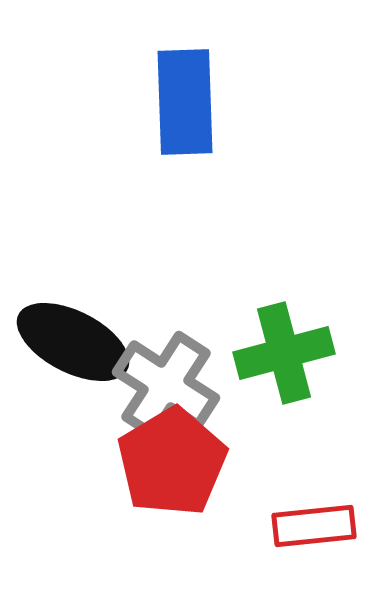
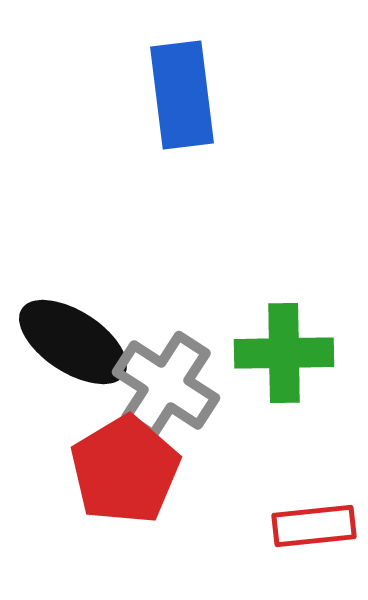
blue rectangle: moved 3 px left, 7 px up; rotated 5 degrees counterclockwise
black ellipse: rotated 6 degrees clockwise
green cross: rotated 14 degrees clockwise
red pentagon: moved 47 px left, 8 px down
